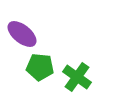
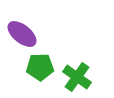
green pentagon: rotated 8 degrees counterclockwise
